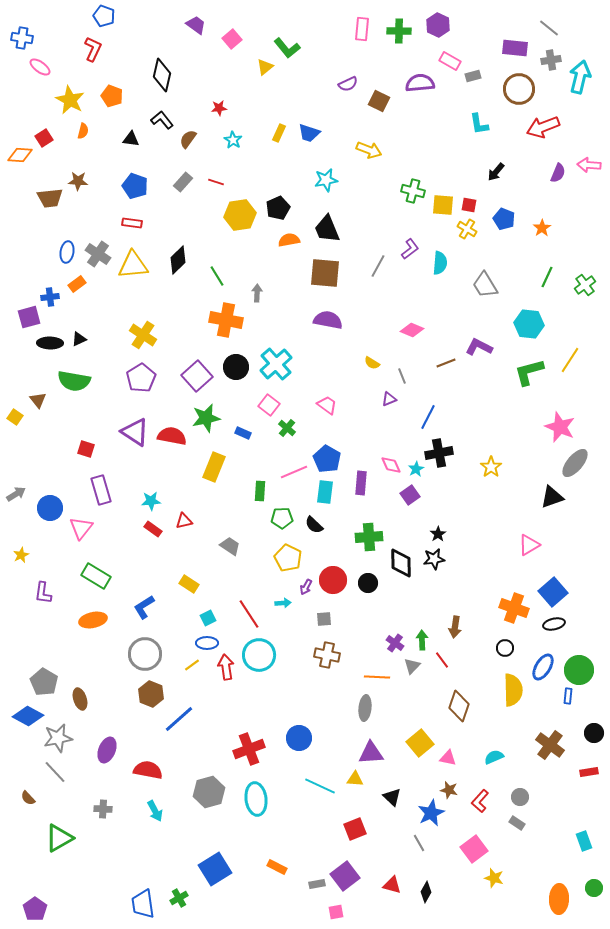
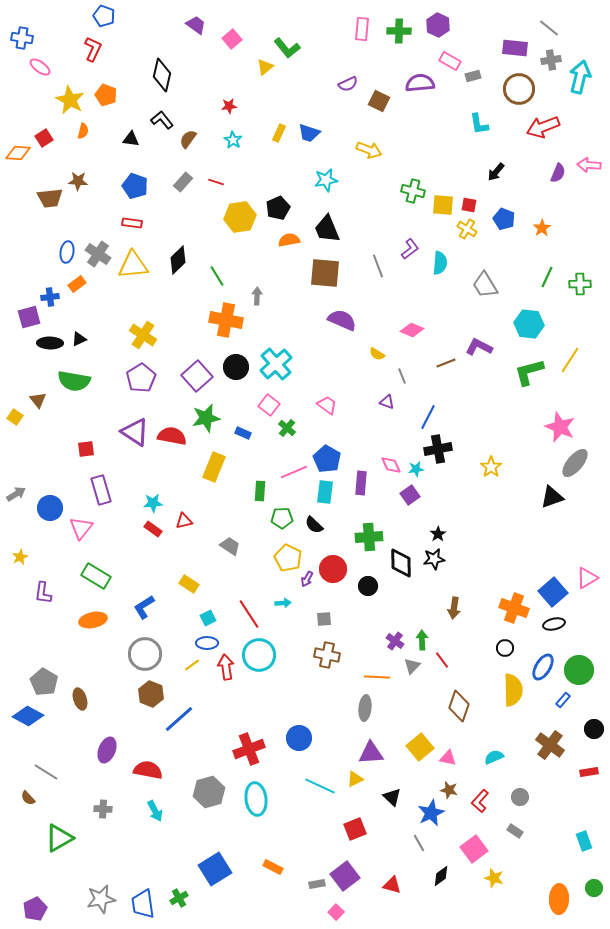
orange pentagon at (112, 96): moved 6 px left, 1 px up
red star at (219, 108): moved 10 px right, 2 px up
orange diamond at (20, 155): moved 2 px left, 2 px up
yellow hexagon at (240, 215): moved 2 px down
gray line at (378, 266): rotated 50 degrees counterclockwise
green cross at (585, 285): moved 5 px left, 1 px up; rotated 35 degrees clockwise
gray arrow at (257, 293): moved 3 px down
purple semicircle at (328, 320): moved 14 px right; rotated 12 degrees clockwise
yellow semicircle at (372, 363): moved 5 px right, 9 px up
purple triangle at (389, 399): moved 2 px left, 3 px down; rotated 42 degrees clockwise
red square at (86, 449): rotated 24 degrees counterclockwise
black cross at (439, 453): moved 1 px left, 4 px up
cyan star at (416, 469): rotated 21 degrees clockwise
cyan star at (151, 501): moved 2 px right, 2 px down
pink triangle at (529, 545): moved 58 px right, 33 px down
yellow star at (21, 555): moved 1 px left, 2 px down
red circle at (333, 580): moved 11 px up
black circle at (368, 583): moved 3 px down
purple arrow at (306, 587): moved 1 px right, 8 px up
brown arrow at (455, 627): moved 1 px left, 19 px up
purple cross at (395, 643): moved 2 px up
blue rectangle at (568, 696): moved 5 px left, 4 px down; rotated 35 degrees clockwise
black circle at (594, 733): moved 4 px up
gray star at (58, 738): moved 43 px right, 161 px down
yellow square at (420, 743): moved 4 px down
gray line at (55, 772): moved 9 px left; rotated 15 degrees counterclockwise
yellow triangle at (355, 779): rotated 30 degrees counterclockwise
gray rectangle at (517, 823): moved 2 px left, 8 px down
orange rectangle at (277, 867): moved 4 px left
black diamond at (426, 892): moved 15 px right, 16 px up; rotated 25 degrees clockwise
purple pentagon at (35, 909): rotated 10 degrees clockwise
pink square at (336, 912): rotated 35 degrees counterclockwise
